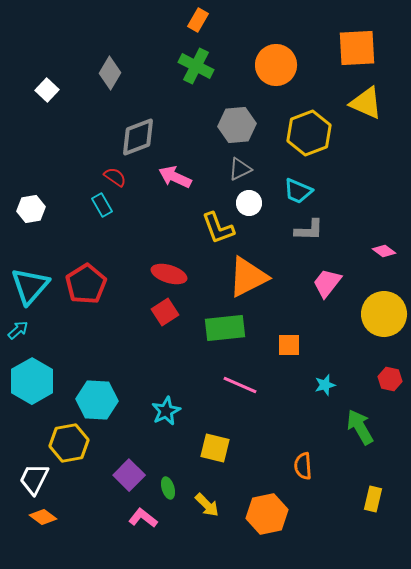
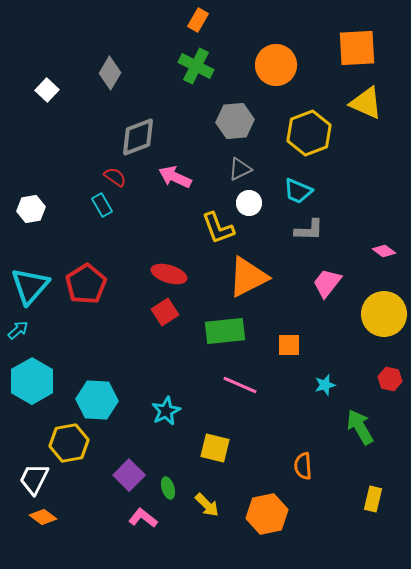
gray hexagon at (237, 125): moved 2 px left, 4 px up
green rectangle at (225, 328): moved 3 px down
